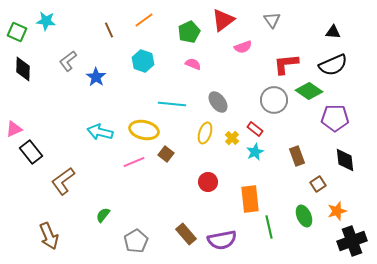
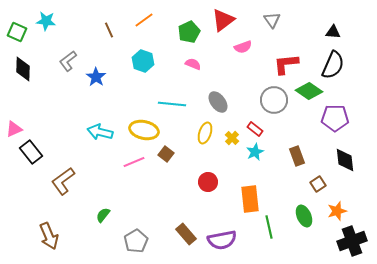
black semicircle at (333, 65): rotated 44 degrees counterclockwise
